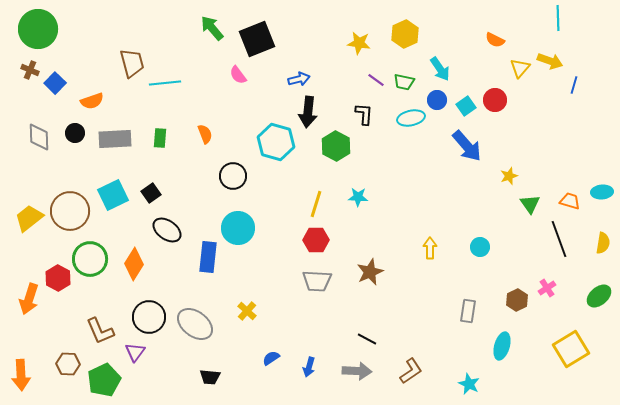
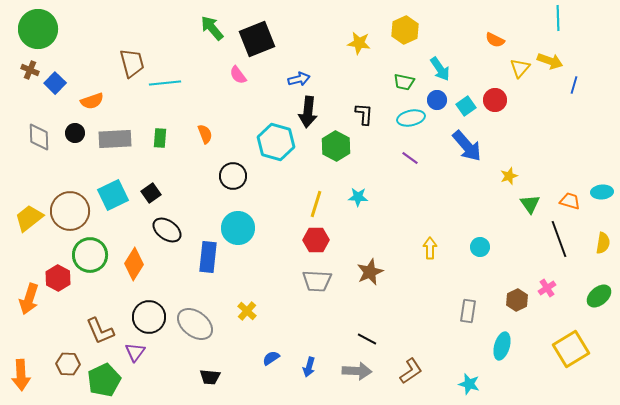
yellow hexagon at (405, 34): moved 4 px up
purple line at (376, 80): moved 34 px right, 78 px down
green circle at (90, 259): moved 4 px up
cyan star at (469, 384): rotated 10 degrees counterclockwise
